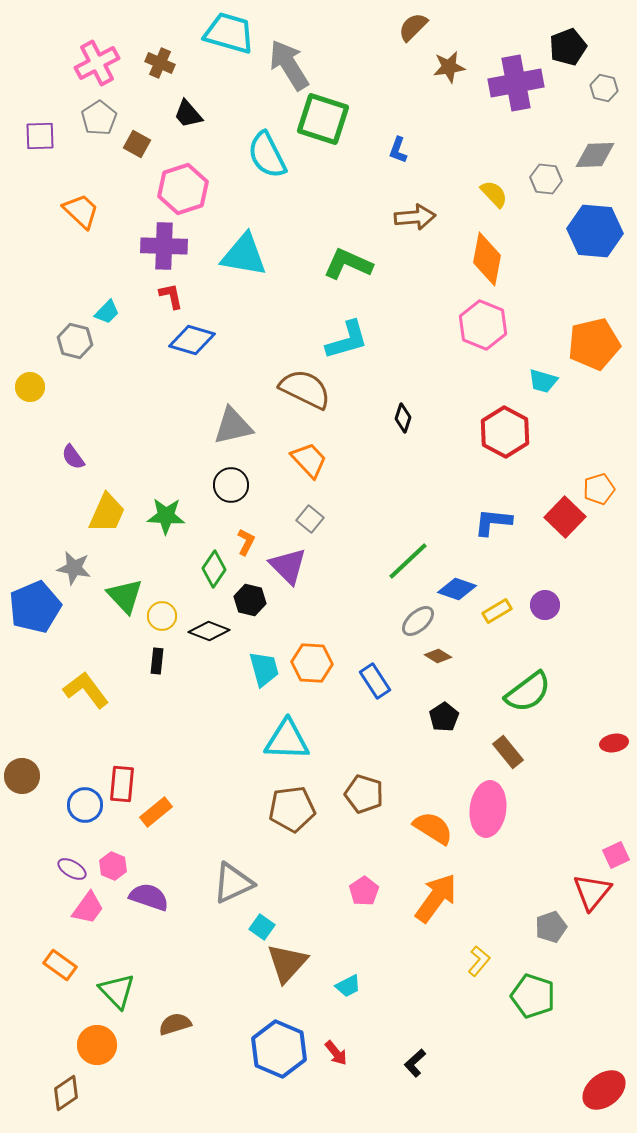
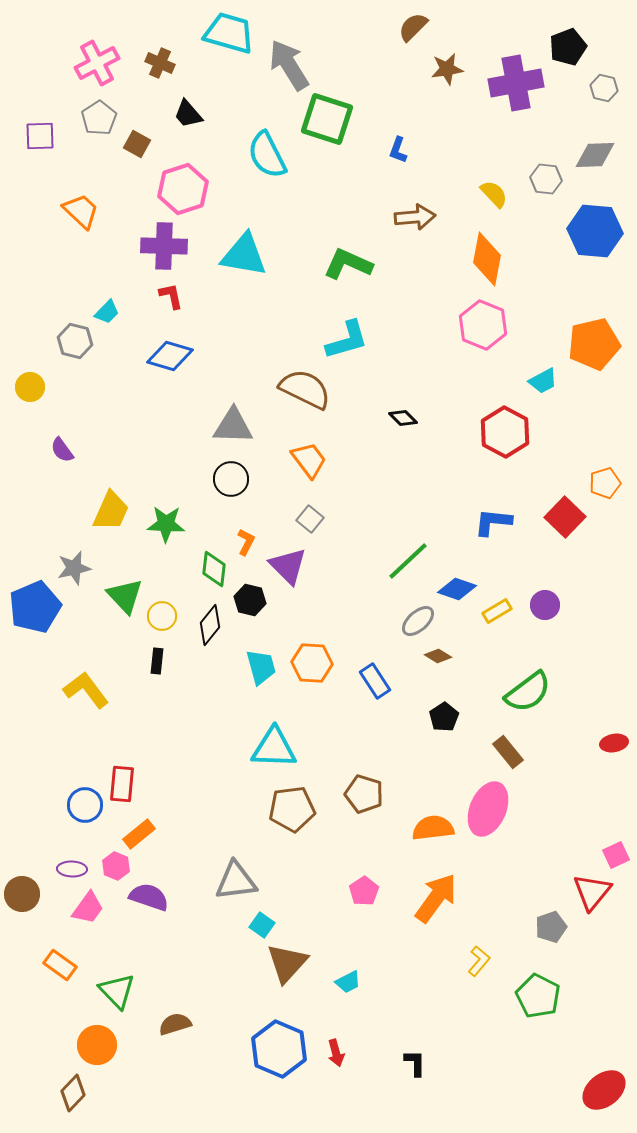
brown star at (449, 67): moved 2 px left, 2 px down
green square at (323, 119): moved 4 px right
blue diamond at (192, 340): moved 22 px left, 16 px down
cyan trapezoid at (543, 381): rotated 44 degrees counterclockwise
black diamond at (403, 418): rotated 64 degrees counterclockwise
gray triangle at (233, 426): rotated 15 degrees clockwise
purple semicircle at (73, 457): moved 11 px left, 7 px up
orange trapezoid at (309, 460): rotated 6 degrees clockwise
black circle at (231, 485): moved 6 px up
orange pentagon at (599, 489): moved 6 px right, 6 px up
yellow trapezoid at (107, 513): moved 4 px right, 2 px up
green star at (166, 516): moved 8 px down
gray star at (74, 568): rotated 24 degrees counterclockwise
green diamond at (214, 569): rotated 27 degrees counterclockwise
black diamond at (209, 631): moved 1 px right, 6 px up; rotated 72 degrees counterclockwise
cyan trapezoid at (264, 669): moved 3 px left, 2 px up
cyan triangle at (287, 740): moved 13 px left, 8 px down
brown circle at (22, 776): moved 118 px down
pink ellipse at (488, 809): rotated 16 degrees clockwise
orange rectangle at (156, 812): moved 17 px left, 22 px down
orange semicircle at (433, 828): rotated 39 degrees counterclockwise
pink hexagon at (113, 866): moved 3 px right
purple ellipse at (72, 869): rotated 28 degrees counterclockwise
gray triangle at (233, 883): moved 3 px right, 2 px up; rotated 18 degrees clockwise
cyan square at (262, 927): moved 2 px up
cyan trapezoid at (348, 986): moved 4 px up
green pentagon at (533, 996): moved 5 px right; rotated 9 degrees clockwise
red arrow at (336, 1053): rotated 24 degrees clockwise
black L-shape at (415, 1063): rotated 132 degrees clockwise
brown diamond at (66, 1093): moved 7 px right; rotated 12 degrees counterclockwise
